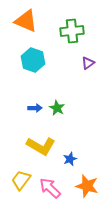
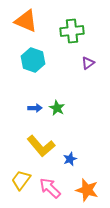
yellow L-shape: rotated 20 degrees clockwise
orange star: moved 4 px down
